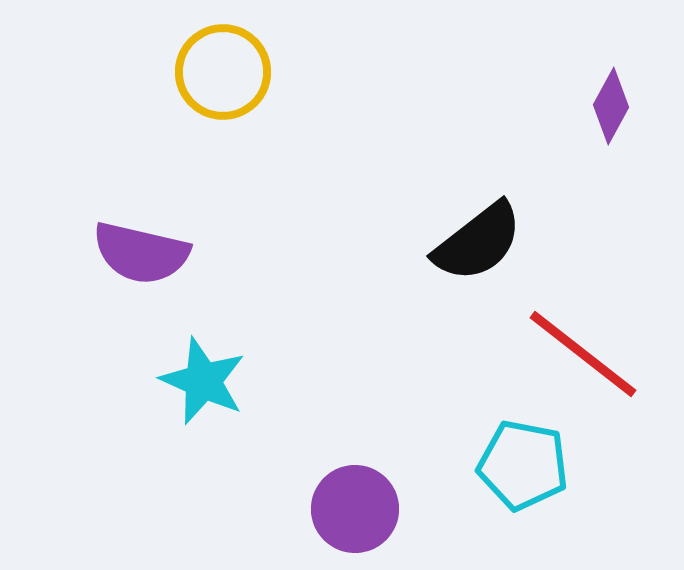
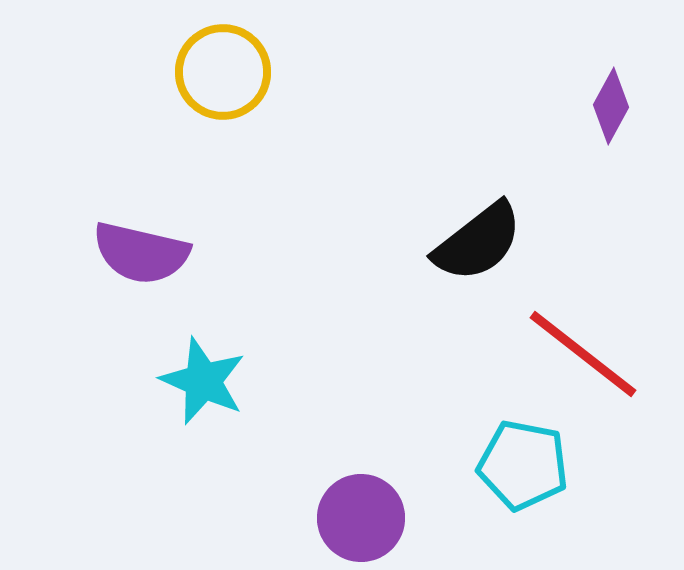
purple circle: moved 6 px right, 9 px down
